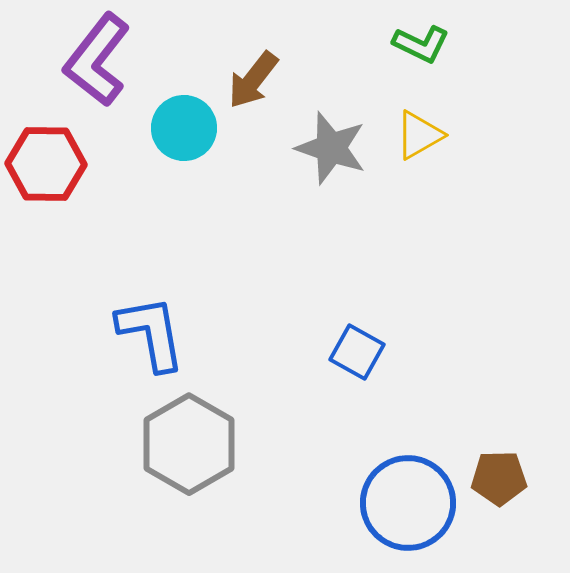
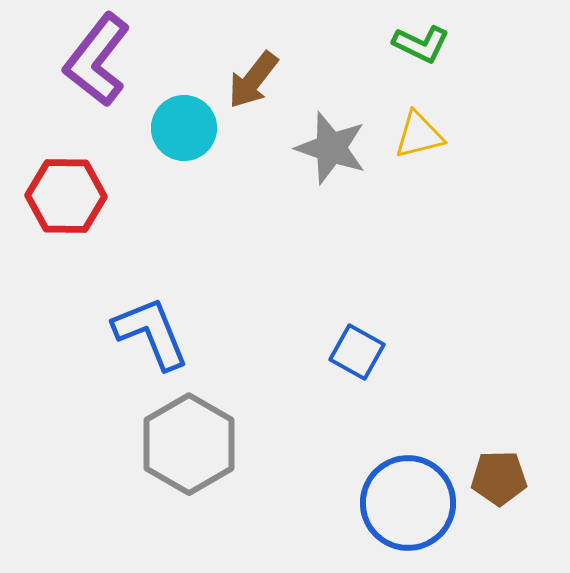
yellow triangle: rotated 16 degrees clockwise
red hexagon: moved 20 px right, 32 px down
blue L-shape: rotated 12 degrees counterclockwise
